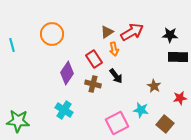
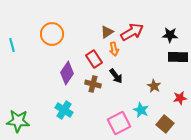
cyan star: rotated 14 degrees clockwise
pink square: moved 2 px right
